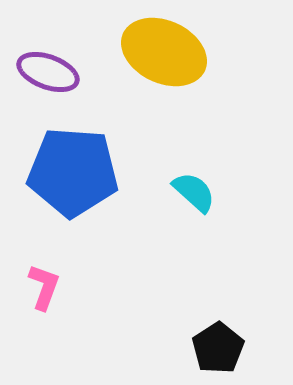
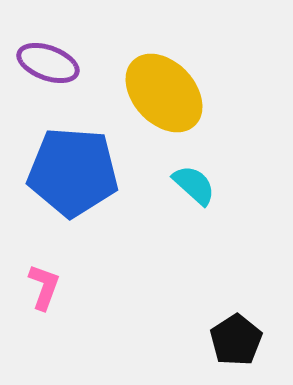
yellow ellipse: moved 41 px down; rotated 22 degrees clockwise
purple ellipse: moved 9 px up
cyan semicircle: moved 7 px up
black pentagon: moved 18 px right, 8 px up
